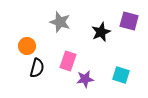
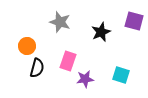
purple square: moved 5 px right
